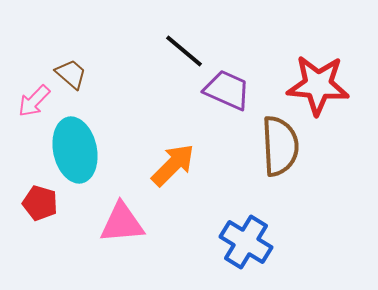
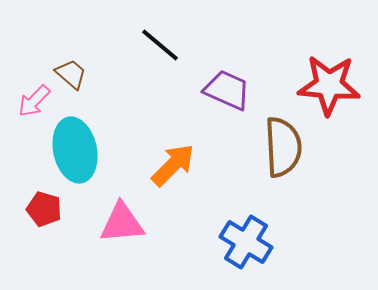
black line: moved 24 px left, 6 px up
red star: moved 11 px right
brown semicircle: moved 3 px right, 1 px down
red pentagon: moved 4 px right, 6 px down
